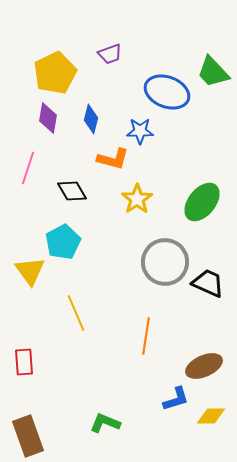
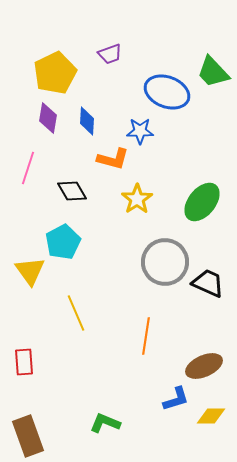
blue diamond: moved 4 px left, 2 px down; rotated 12 degrees counterclockwise
